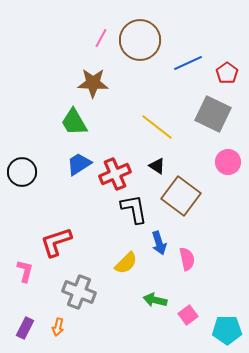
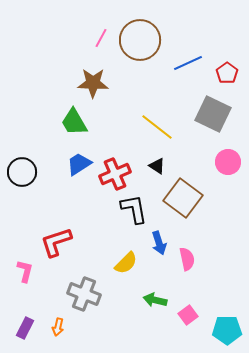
brown square: moved 2 px right, 2 px down
gray cross: moved 5 px right, 2 px down
